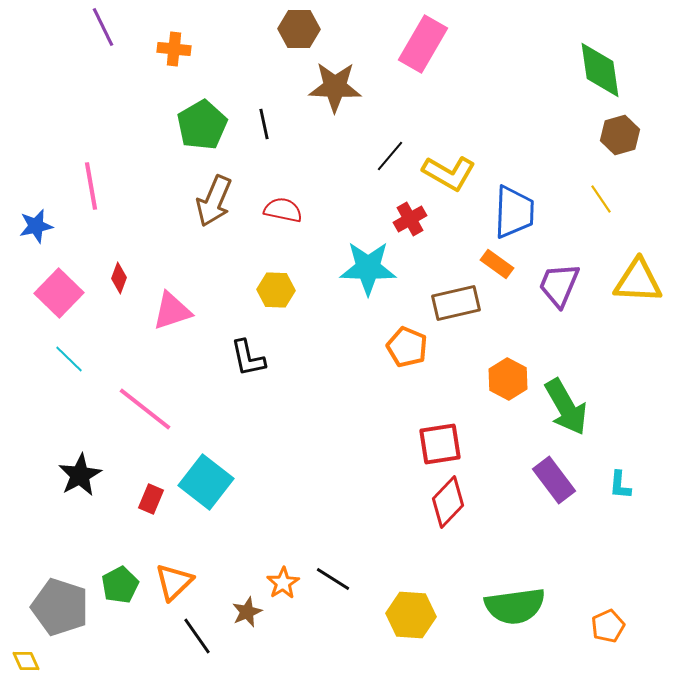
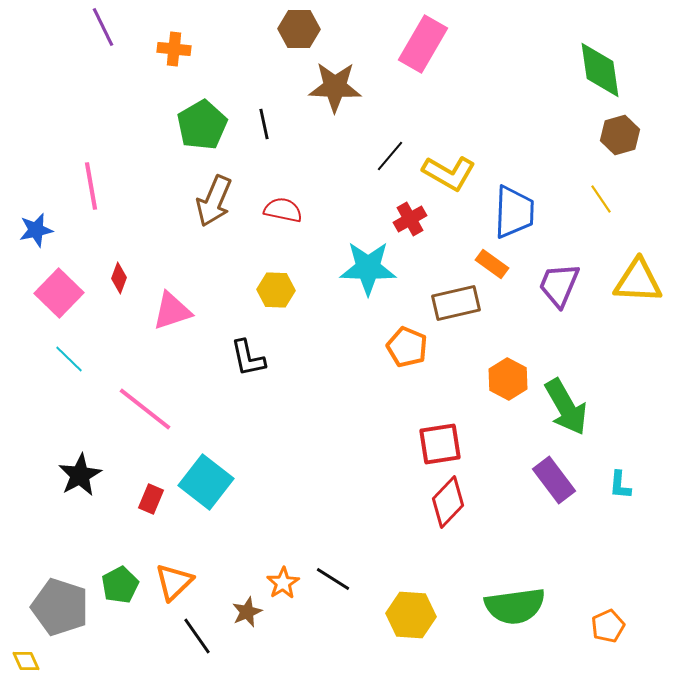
blue star at (36, 226): moved 4 px down
orange rectangle at (497, 264): moved 5 px left
